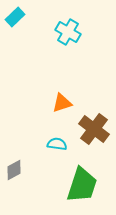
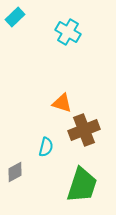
orange triangle: rotated 35 degrees clockwise
brown cross: moved 10 px left, 1 px down; rotated 32 degrees clockwise
cyan semicircle: moved 11 px left, 3 px down; rotated 96 degrees clockwise
gray diamond: moved 1 px right, 2 px down
